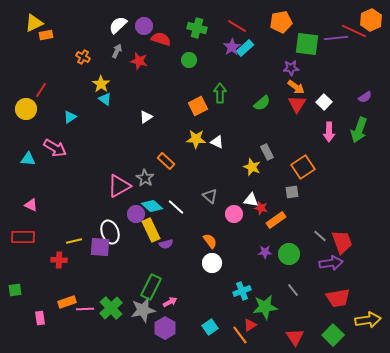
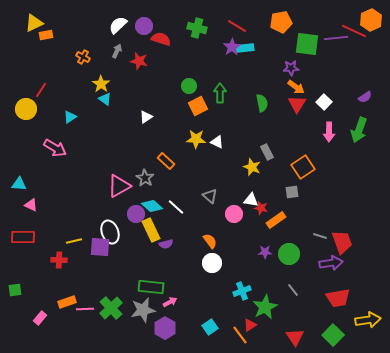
cyan rectangle at (245, 48): rotated 36 degrees clockwise
green circle at (189, 60): moved 26 px down
green semicircle at (262, 103): rotated 60 degrees counterclockwise
cyan triangle at (28, 159): moved 9 px left, 25 px down
gray line at (320, 236): rotated 24 degrees counterclockwise
green rectangle at (151, 287): rotated 70 degrees clockwise
green star at (265, 307): rotated 20 degrees counterclockwise
pink rectangle at (40, 318): rotated 48 degrees clockwise
